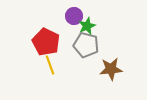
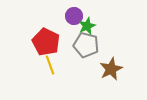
brown star: rotated 20 degrees counterclockwise
